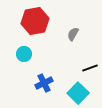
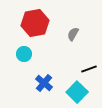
red hexagon: moved 2 px down
black line: moved 1 px left, 1 px down
blue cross: rotated 24 degrees counterclockwise
cyan square: moved 1 px left, 1 px up
